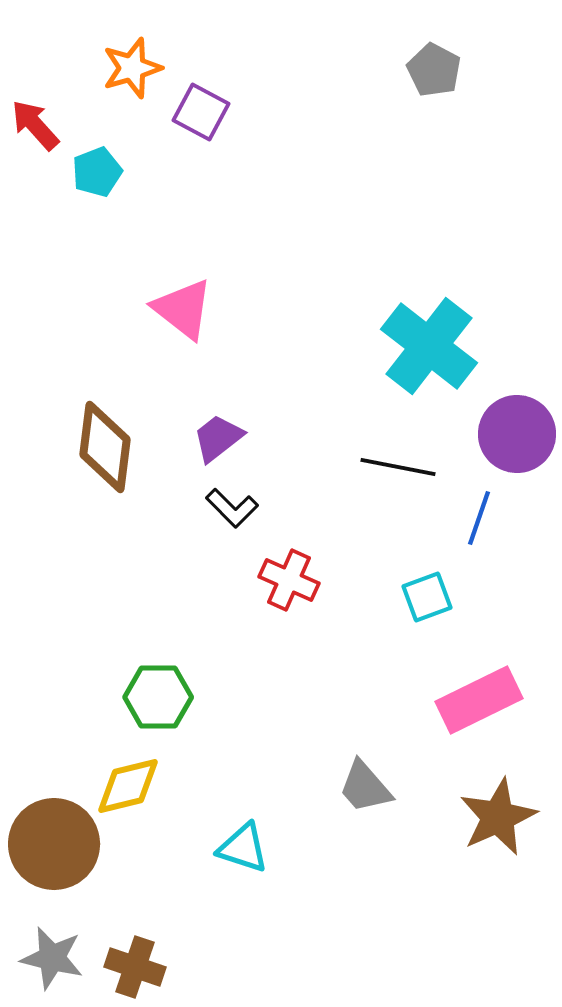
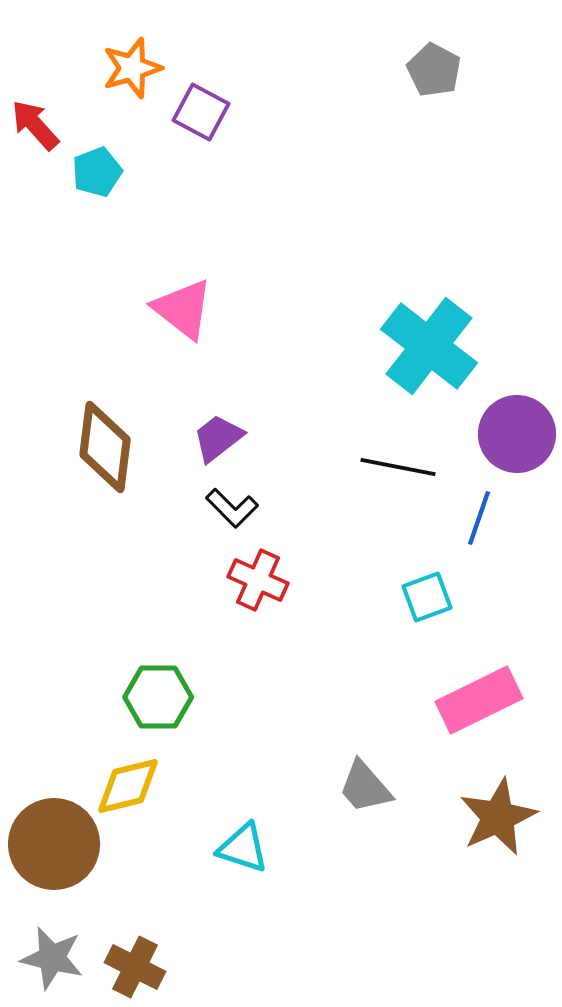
red cross: moved 31 px left
brown cross: rotated 8 degrees clockwise
